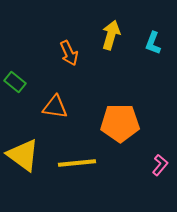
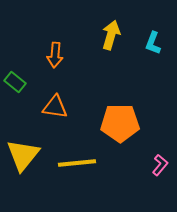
orange arrow: moved 14 px left, 2 px down; rotated 30 degrees clockwise
yellow triangle: rotated 33 degrees clockwise
